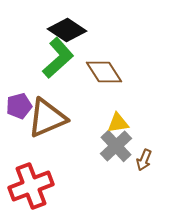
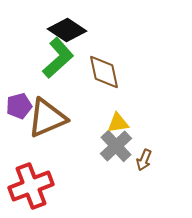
brown diamond: rotated 21 degrees clockwise
